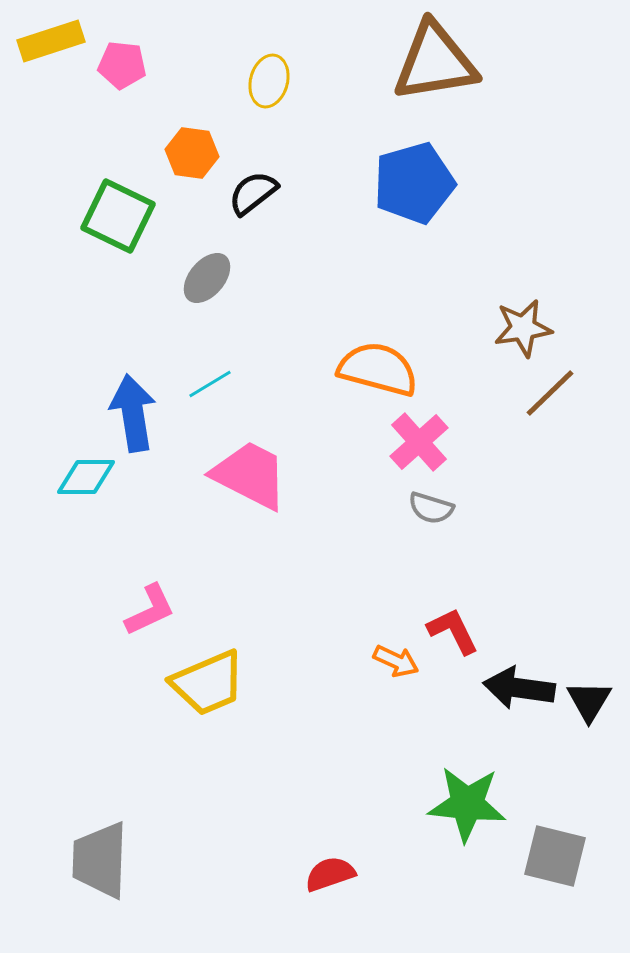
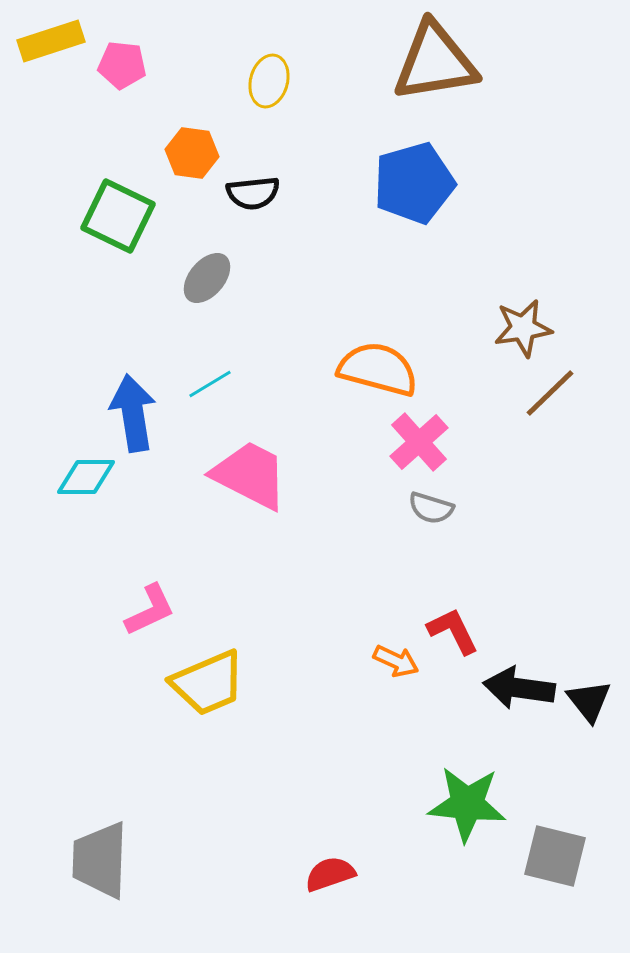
black semicircle: rotated 148 degrees counterclockwise
black triangle: rotated 9 degrees counterclockwise
